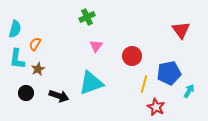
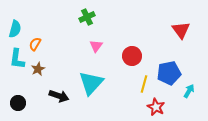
cyan triangle: rotated 28 degrees counterclockwise
black circle: moved 8 px left, 10 px down
